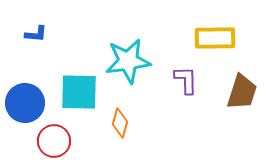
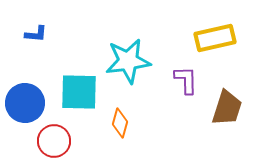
yellow rectangle: rotated 12 degrees counterclockwise
brown trapezoid: moved 15 px left, 16 px down
